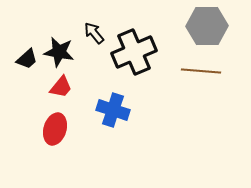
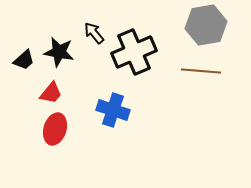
gray hexagon: moved 1 px left, 1 px up; rotated 9 degrees counterclockwise
black trapezoid: moved 3 px left, 1 px down
red trapezoid: moved 10 px left, 6 px down
